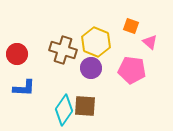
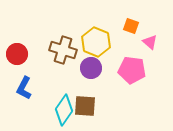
blue L-shape: rotated 115 degrees clockwise
